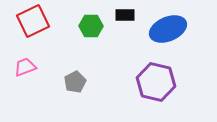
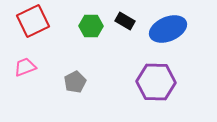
black rectangle: moved 6 px down; rotated 30 degrees clockwise
purple hexagon: rotated 12 degrees counterclockwise
